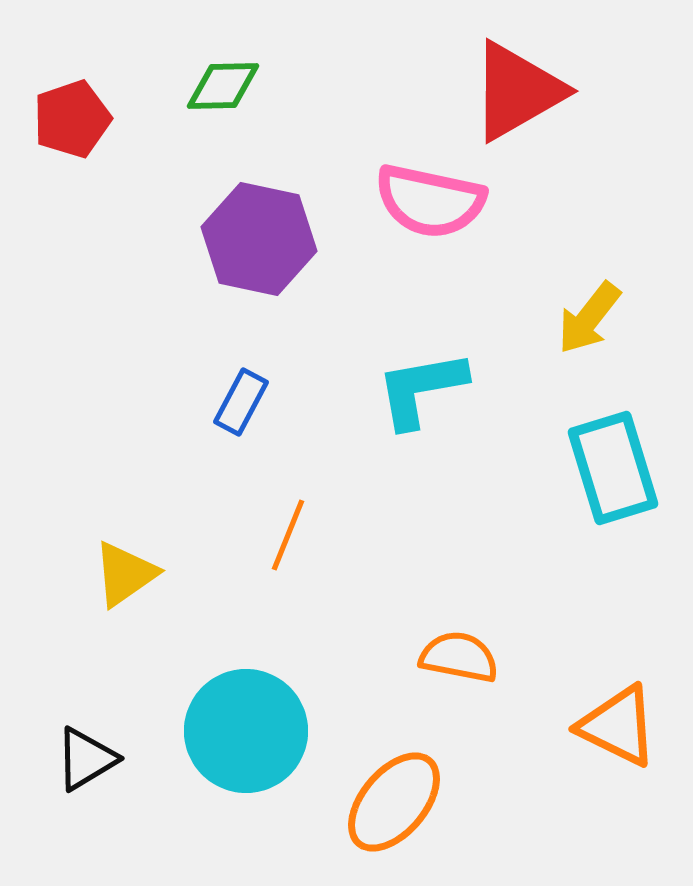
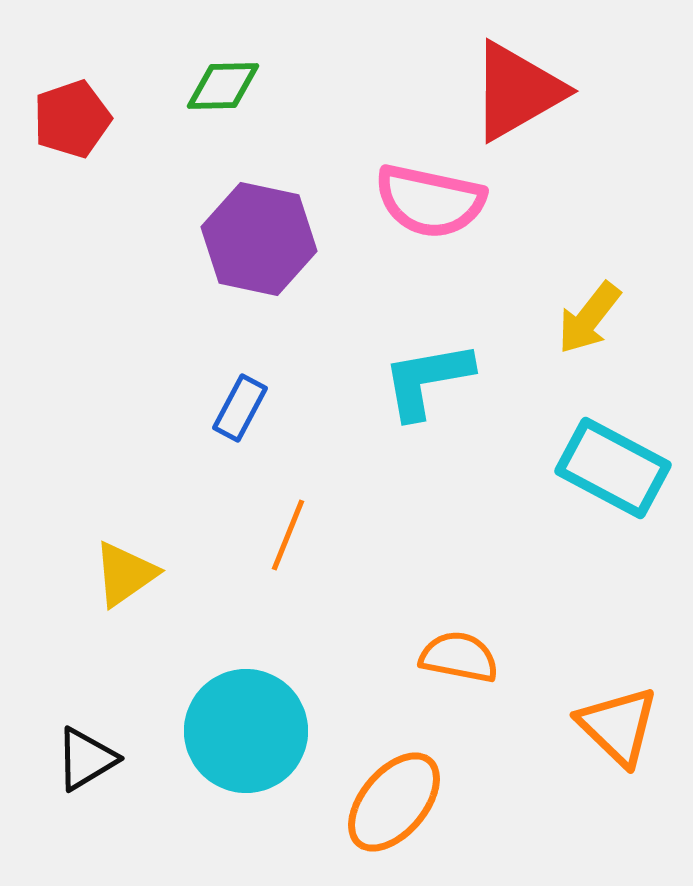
cyan L-shape: moved 6 px right, 9 px up
blue rectangle: moved 1 px left, 6 px down
cyan rectangle: rotated 45 degrees counterclockwise
orange triangle: rotated 18 degrees clockwise
